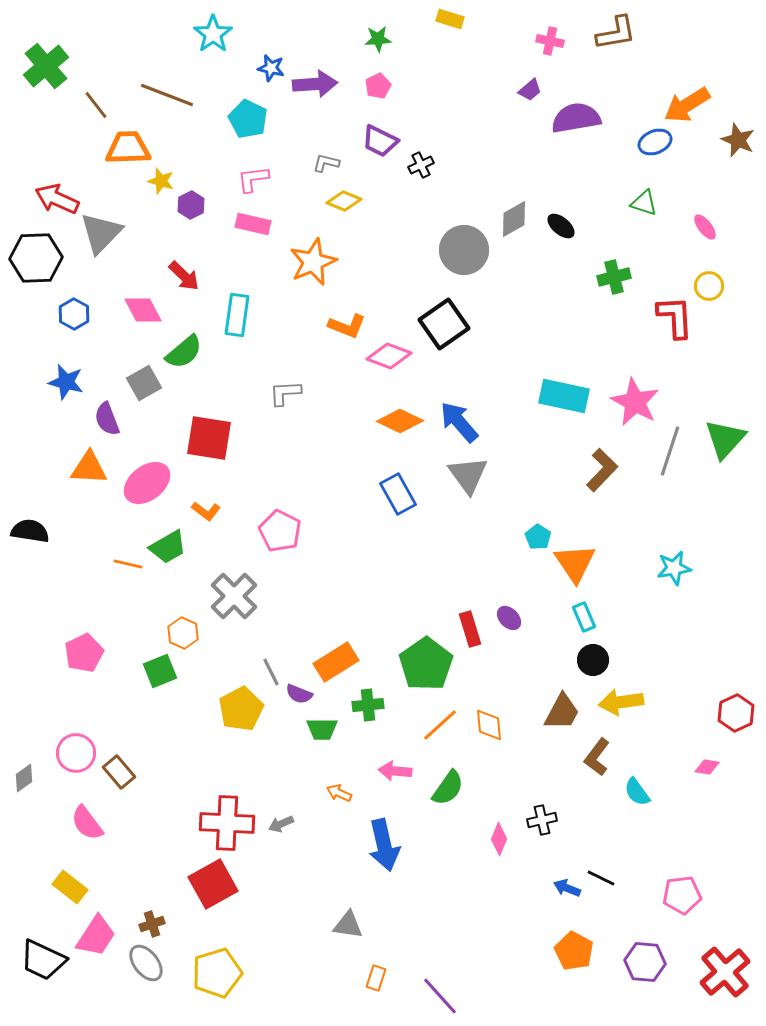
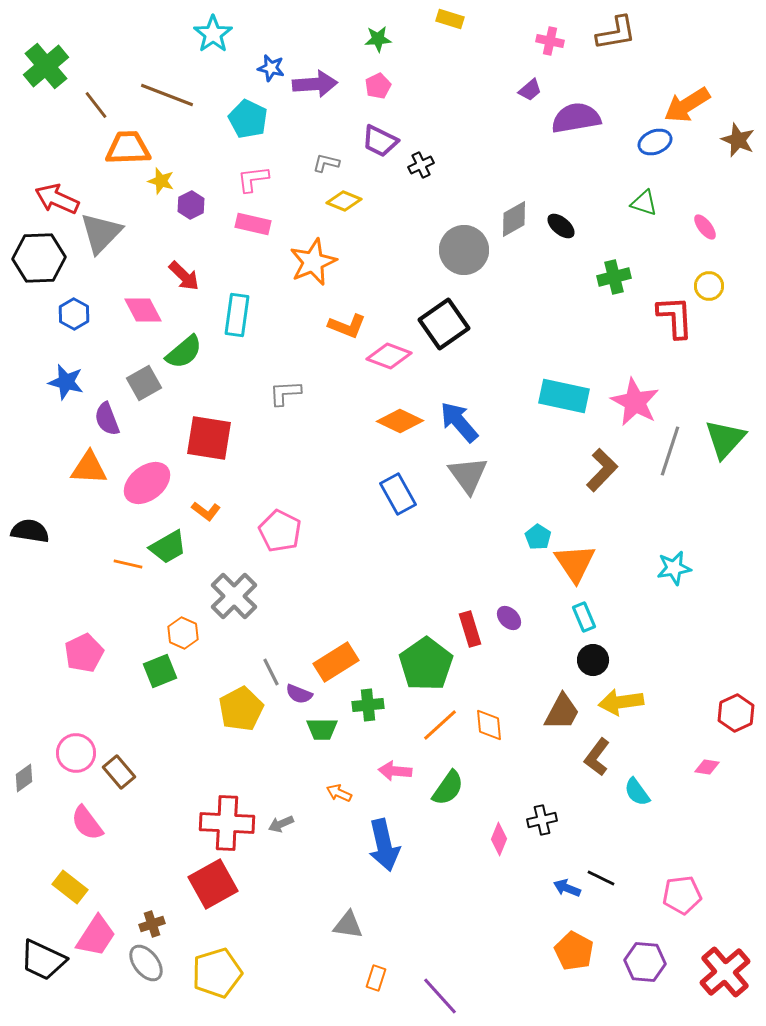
black hexagon at (36, 258): moved 3 px right
